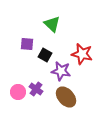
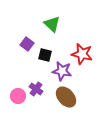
purple square: rotated 32 degrees clockwise
black square: rotated 16 degrees counterclockwise
purple star: moved 1 px right
pink circle: moved 4 px down
